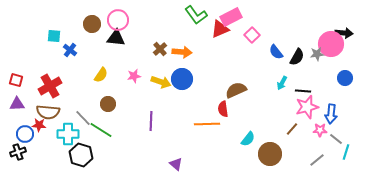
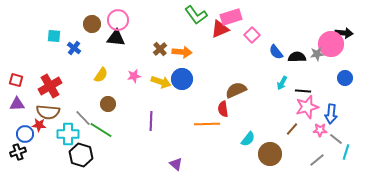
pink rectangle at (231, 17): rotated 10 degrees clockwise
blue cross at (70, 50): moved 4 px right, 2 px up
black semicircle at (297, 57): rotated 120 degrees counterclockwise
